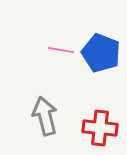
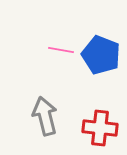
blue pentagon: moved 2 px down
